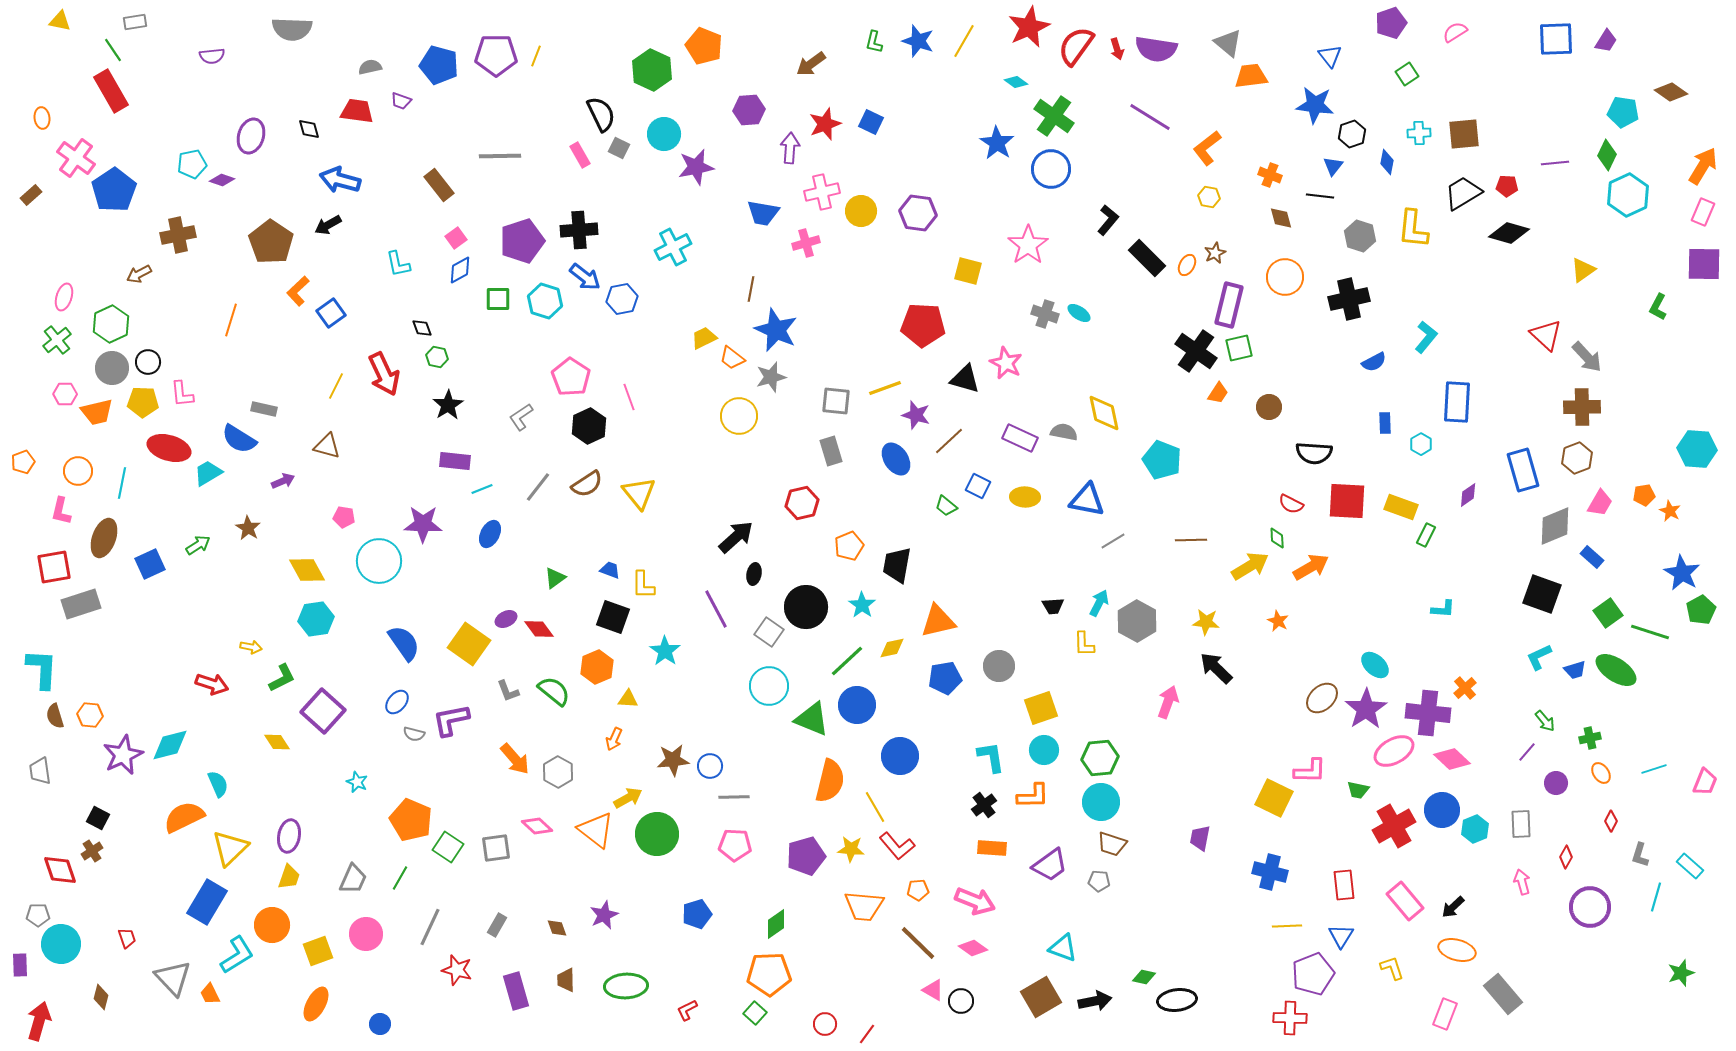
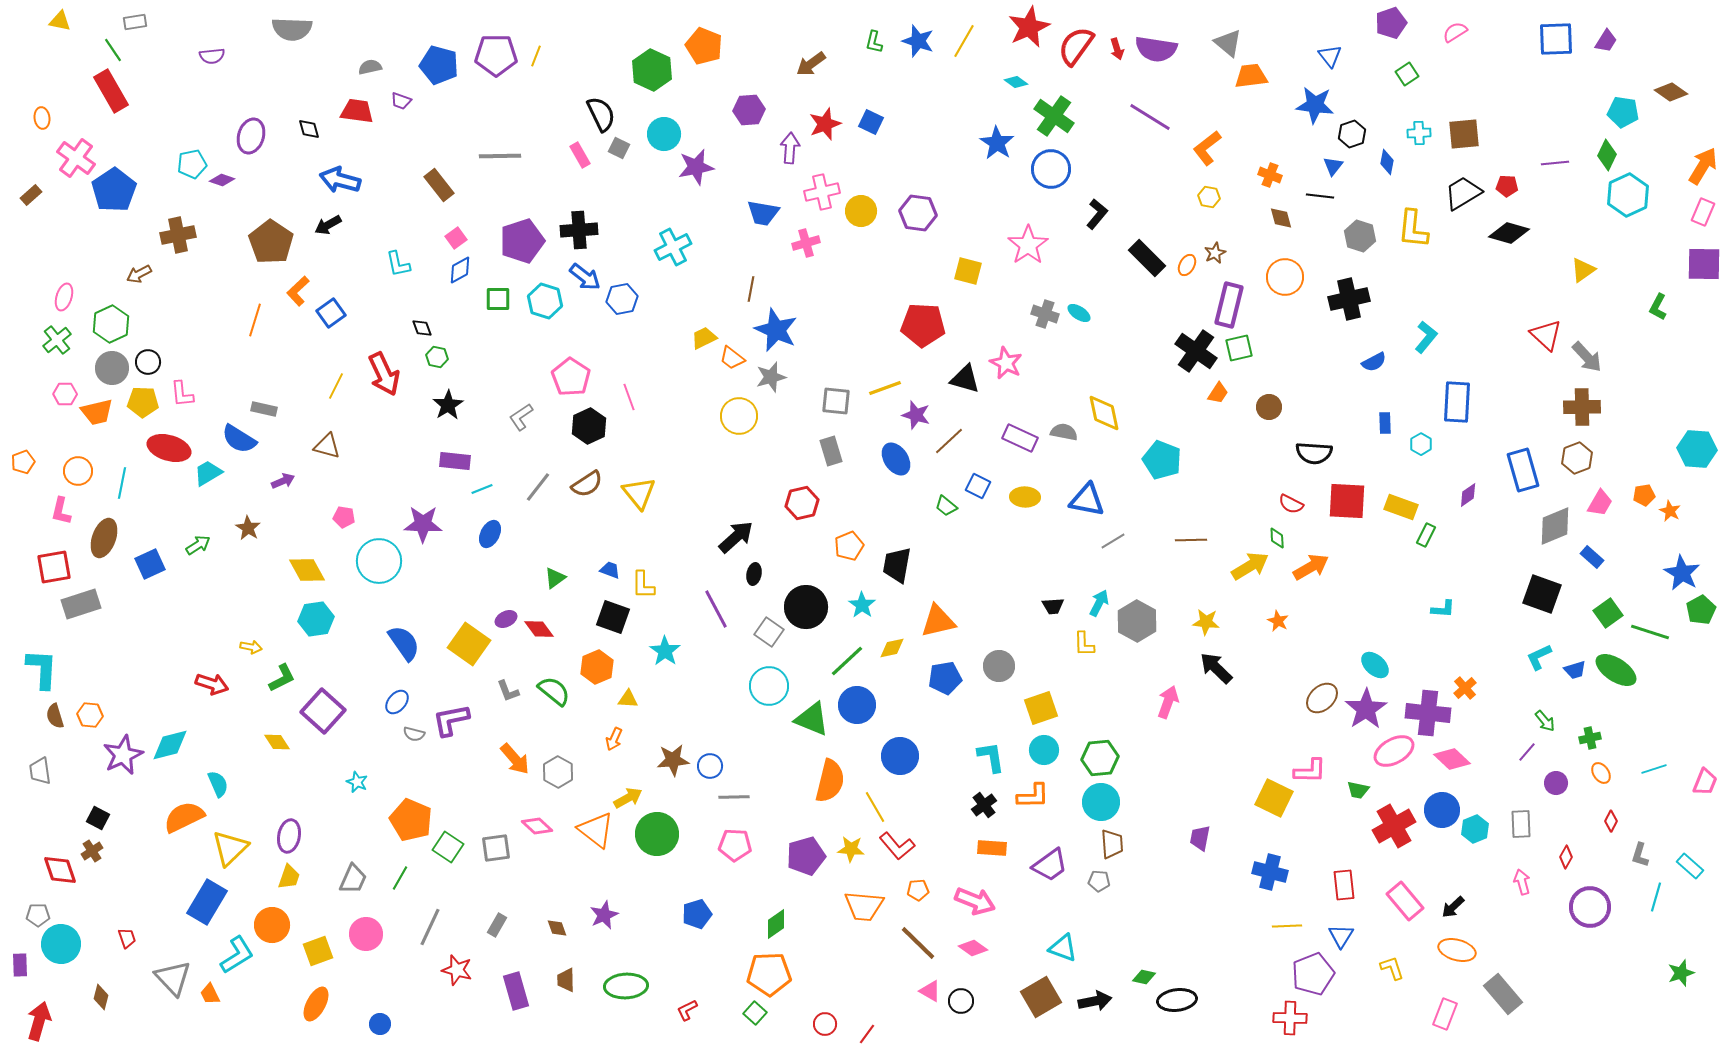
black L-shape at (1108, 220): moved 11 px left, 6 px up
orange line at (231, 320): moved 24 px right
brown trapezoid at (1112, 844): rotated 112 degrees counterclockwise
pink triangle at (933, 990): moved 3 px left, 1 px down
